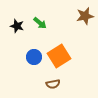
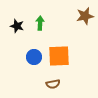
green arrow: rotated 128 degrees counterclockwise
orange square: rotated 30 degrees clockwise
